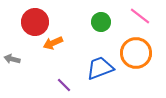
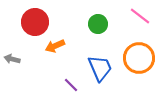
green circle: moved 3 px left, 2 px down
orange arrow: moved 2 px right, 3 px down
orange circle: moved 3 px right, 5 px down
blue trapezoid: rotated 88 degrees clockwise
purple line: moved 7 px right
